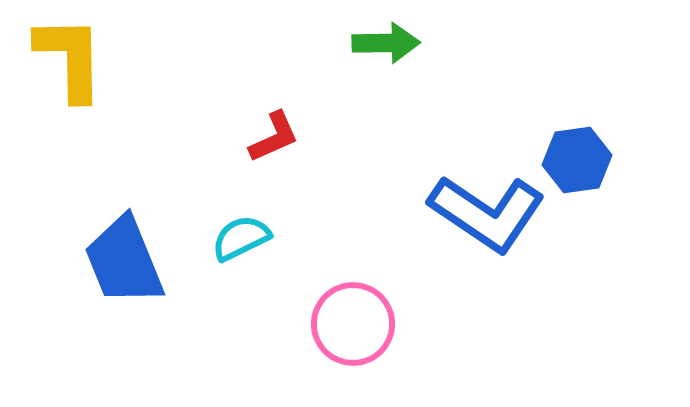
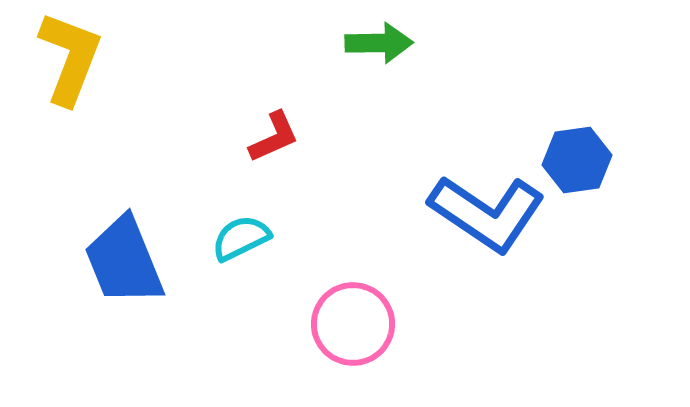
green arrow: moved 7 px left
yellow L-shape: rotated 22 degrees clockwise
